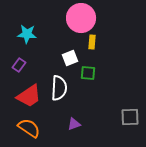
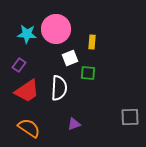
pink circle: moved 25 px left, 11 px down
red trapezoid: moved 2 px left, 5 px up
